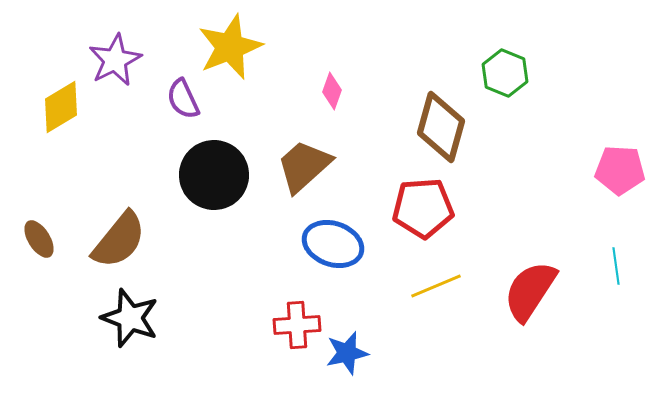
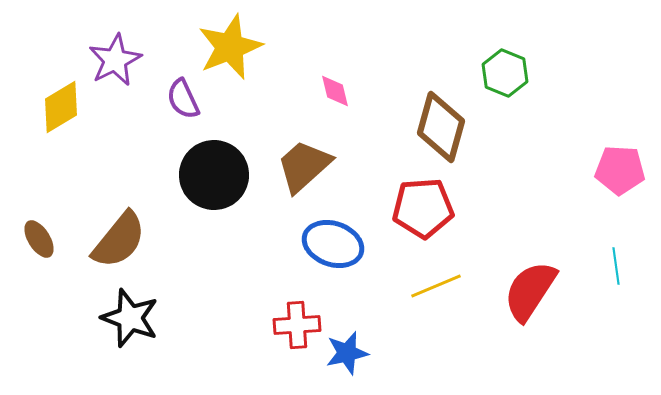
pink diamond: moved 3 px right; rotated 33 degrees counterclockwise
